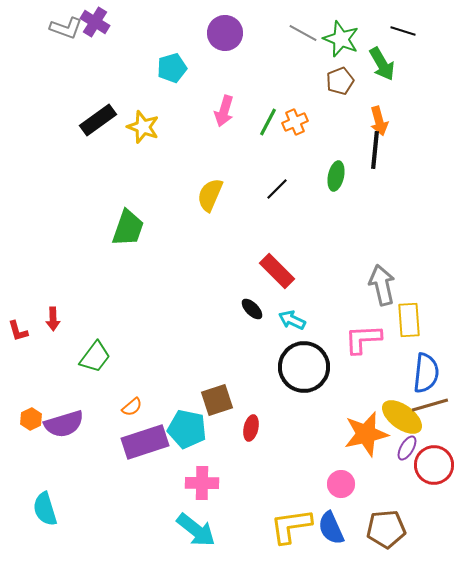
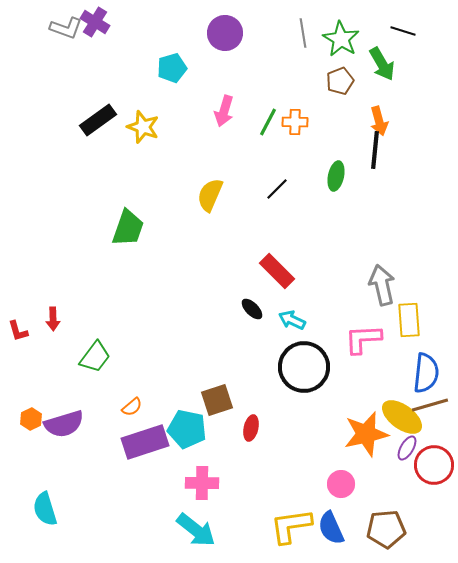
gray line at (303, 33): rotated 52 degrees clockwise
green star at (341, 39): rotated 9 degrees clockwise
orange cross at (295, 122): rotated 25 degrees clockwise
